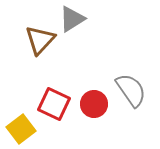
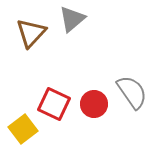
gray triangle: rotated 8 degrees counterclockwise
brown triangle: moved 9 px left, 7 px up
gray semicircle: moved 1 px right, 2 px down
yellow square: moved 2 px right
